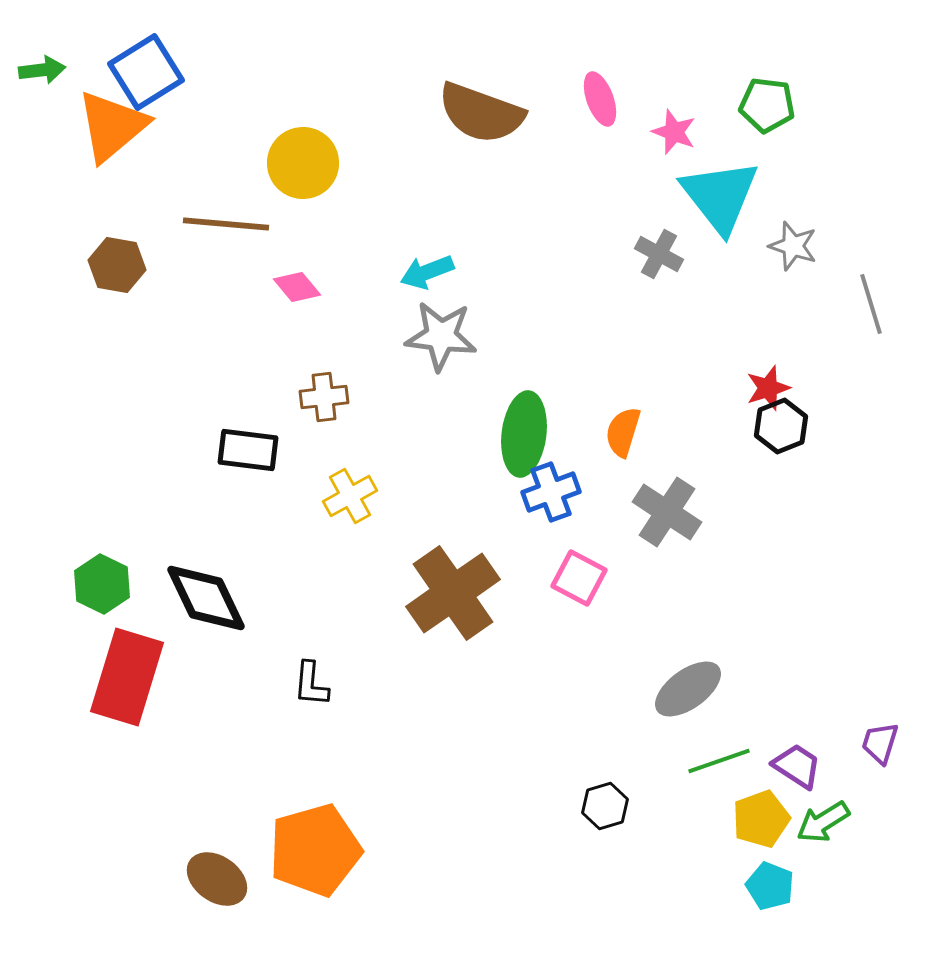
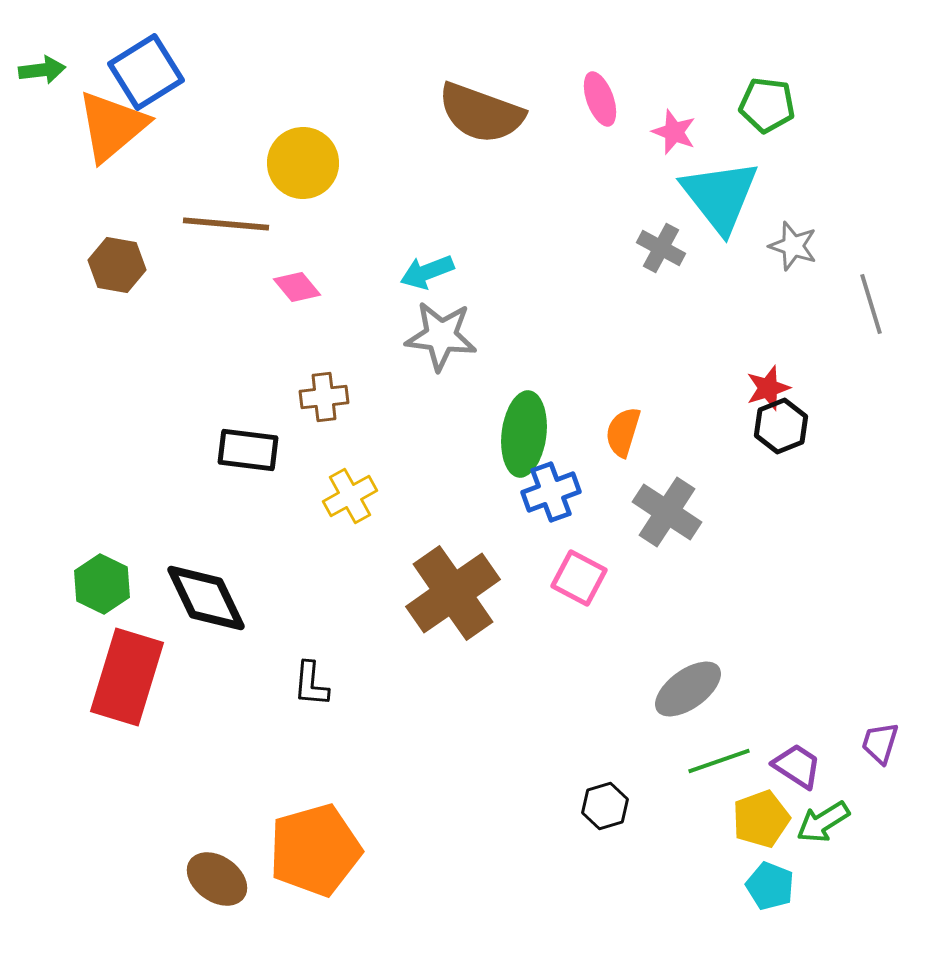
gray cross at (659, 254): moved 2 px right, 6 px up
